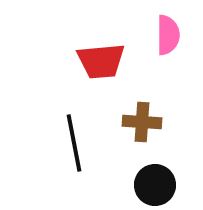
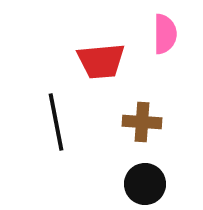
pink semicircle: moved 3 px left, 1 px up
black line: moved 18 px left, 21 px up
black circle: moved 10 px left, 1 px up
